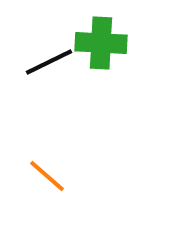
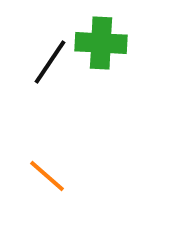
black line: moved 1 px right; rotated 30 degrees counterclockwise
